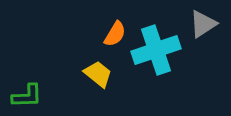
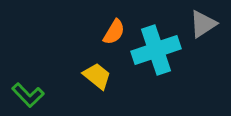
orange semicircle: moved 1 px left, 2 px up
yellow trapezoid: moved 1 px left, 2 px down
green L-shape: moved 1 px right, 1 px up; rotated 48 degrees clockwise
